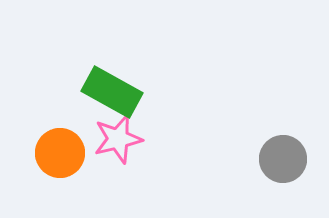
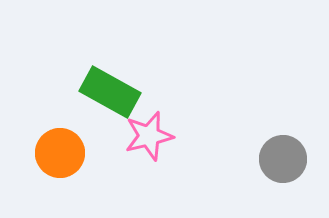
green rectangle: moved 2 px left
pink star: moved 31 px right, 3 px up
